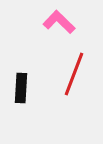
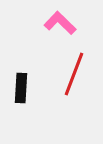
pink L-shape: moved 1 px right, 1 px down
